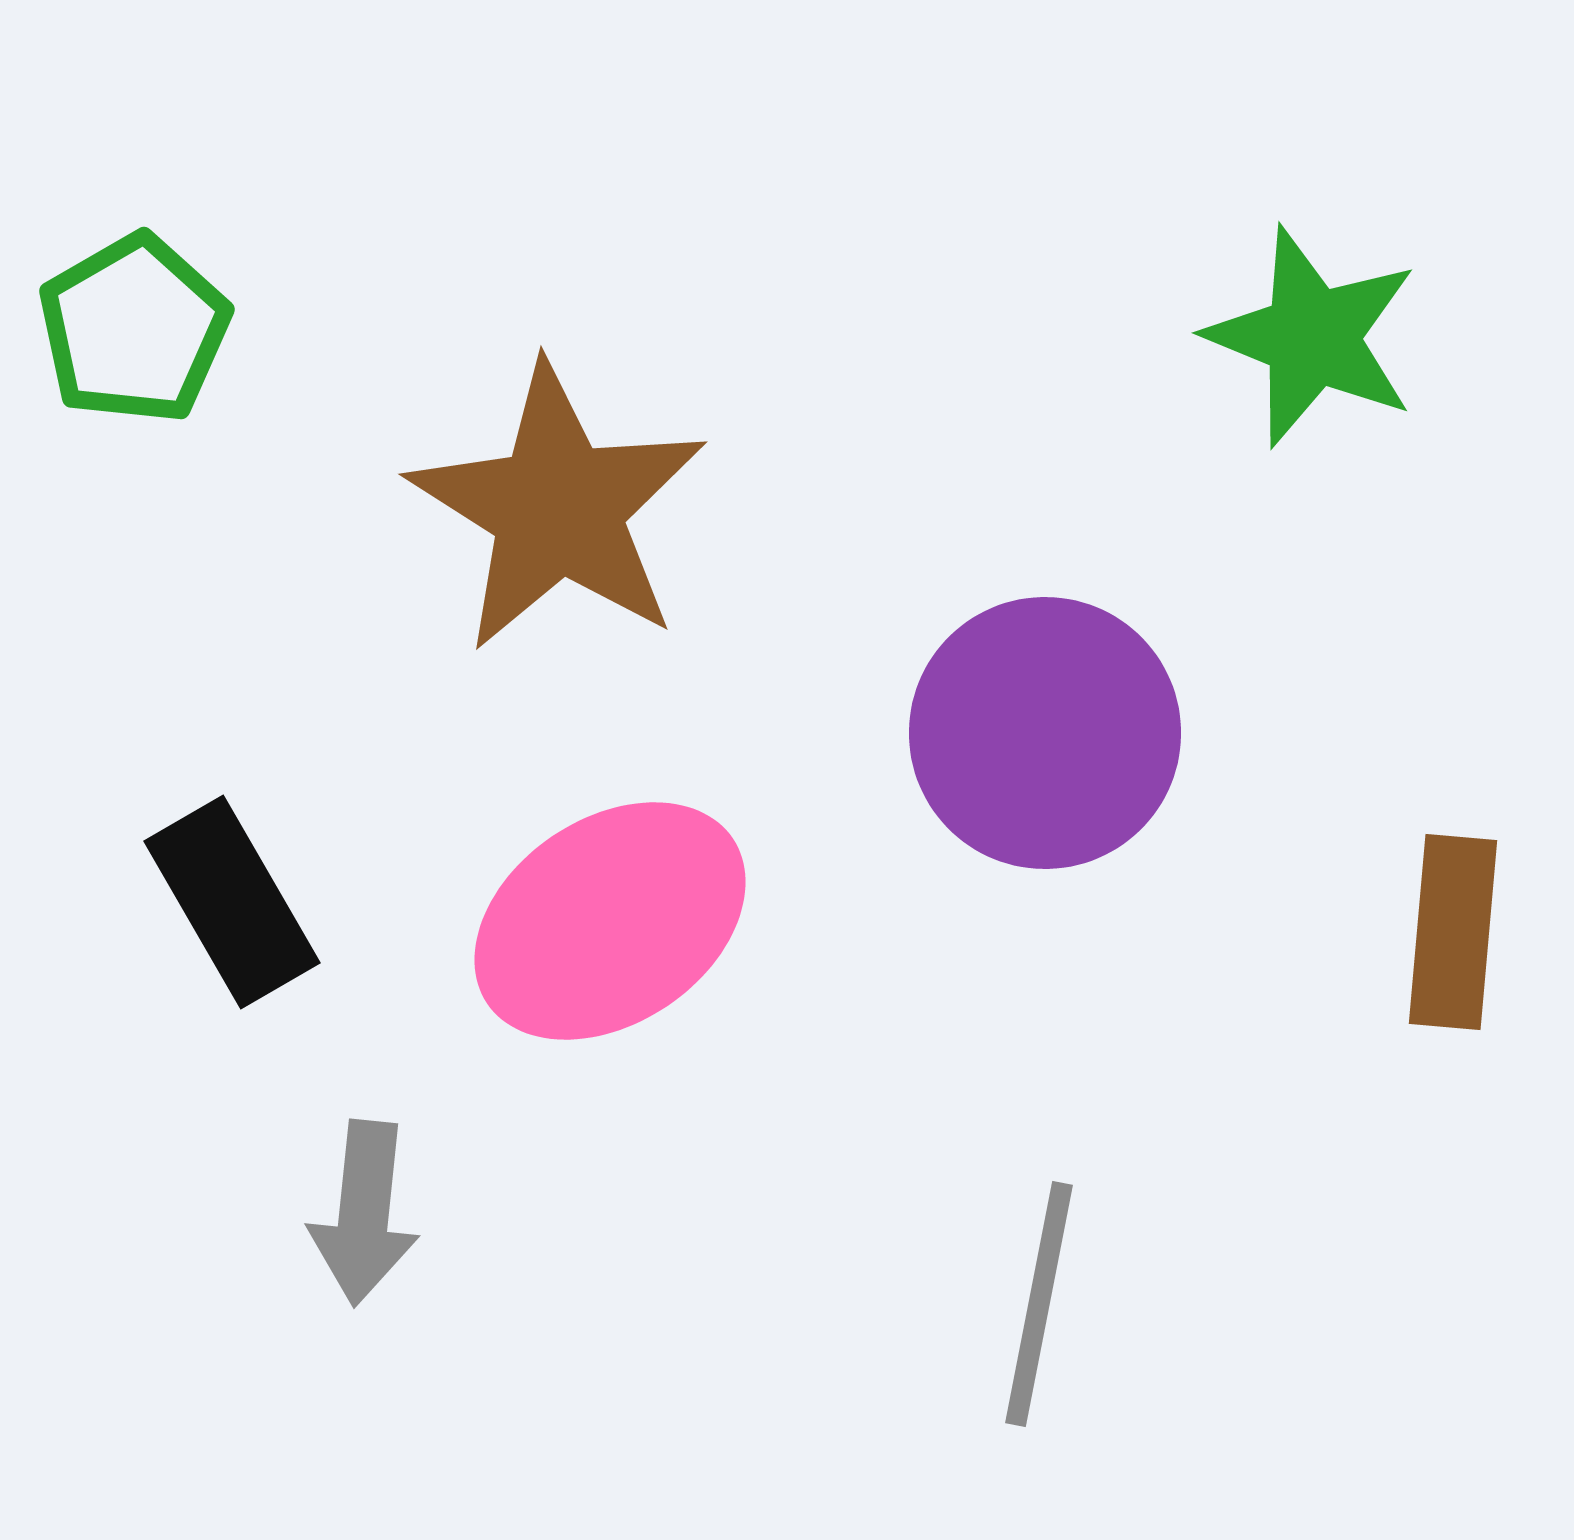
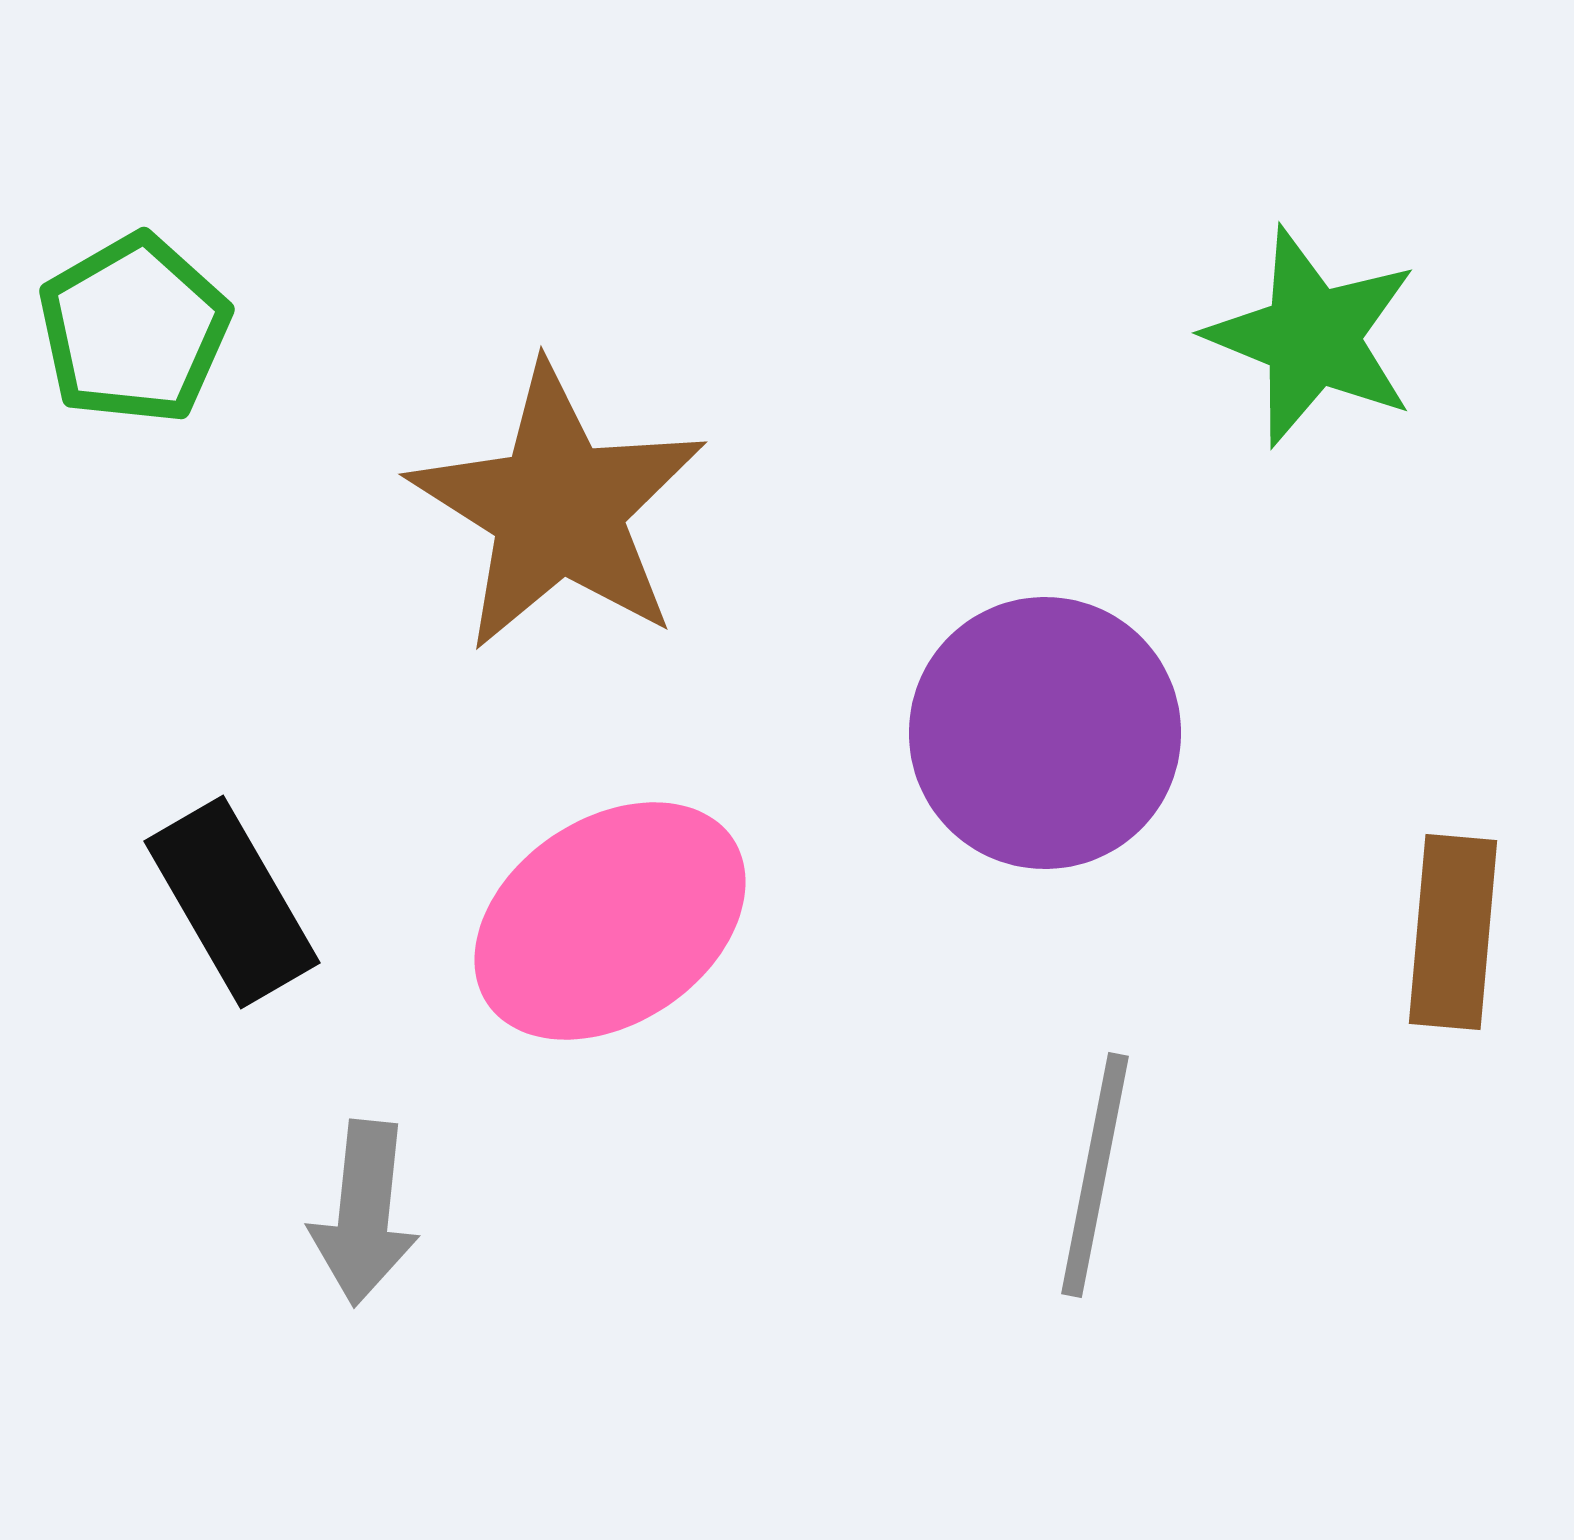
gray line: moved 56 px right, 129 px up
